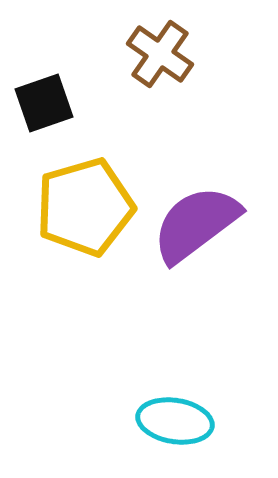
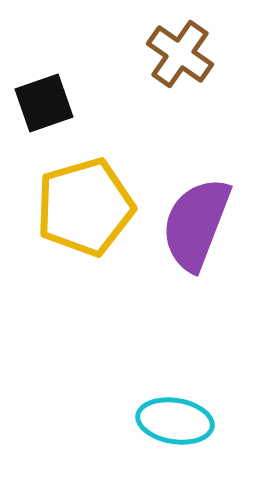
brown cross: moved 20 px right
purple semicircle: rotated 32 degrees counterclockwise
